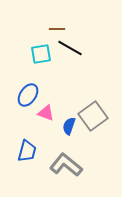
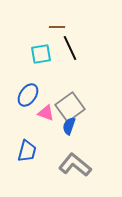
brown line: moved 2 px up
black line: rotated 35 degrees clockwise
gray square: moved 23 px left, 9 px up
gray L-shape: moved 9 px right
